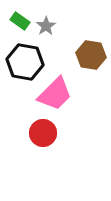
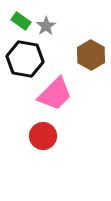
green rectangle: moved 1 px right
brown hexagon: rotated 20 degrees clockwise
black hexagon: moved 3 px up
red circle: moved 3 px down
